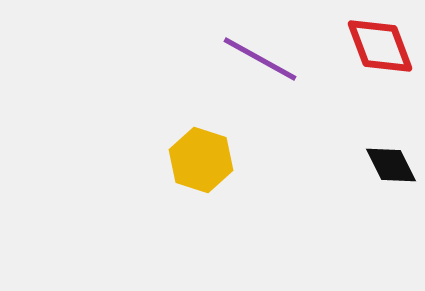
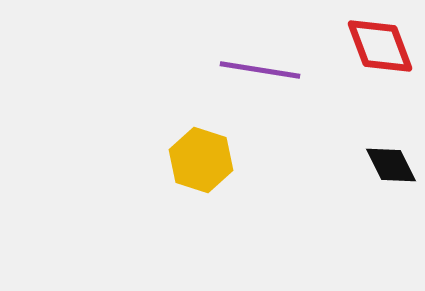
purple line: moved 11 px down; rotated 20 degrees counterclockwise
